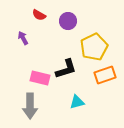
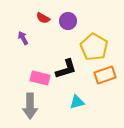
red semicircle: moved 4 px right, 3 px down
yellow pentagon: rotated 16 degrees counterclockwise
